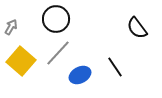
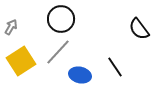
black circle: moved 5 px right
black semicircle: moved 2 px right, 1 px down
gray line: moved 1 px up
yellow square: rotated 16 degrees clockwise
blue ellipse: rotated 40 degrees clockwise
